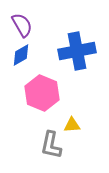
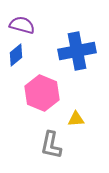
purple semicircle: rotated 45 degrees counterclockwise
blue diamond: moved 5 px left; rotated 10 degrees counterclockwise
yellow triangle: moved 4 px right, 6 px up
